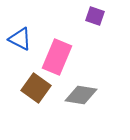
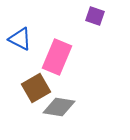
brown square: rotated 24 degrees clockwise
gray diamond: moved 22 px left, 12 px down
